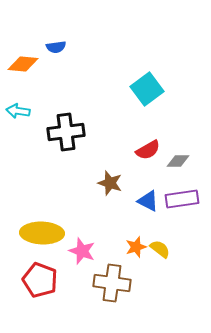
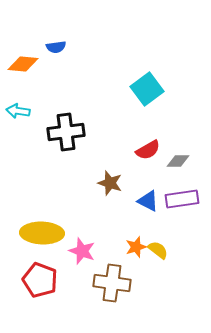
yellow semicircle: moved 2 px left, 1 px down
